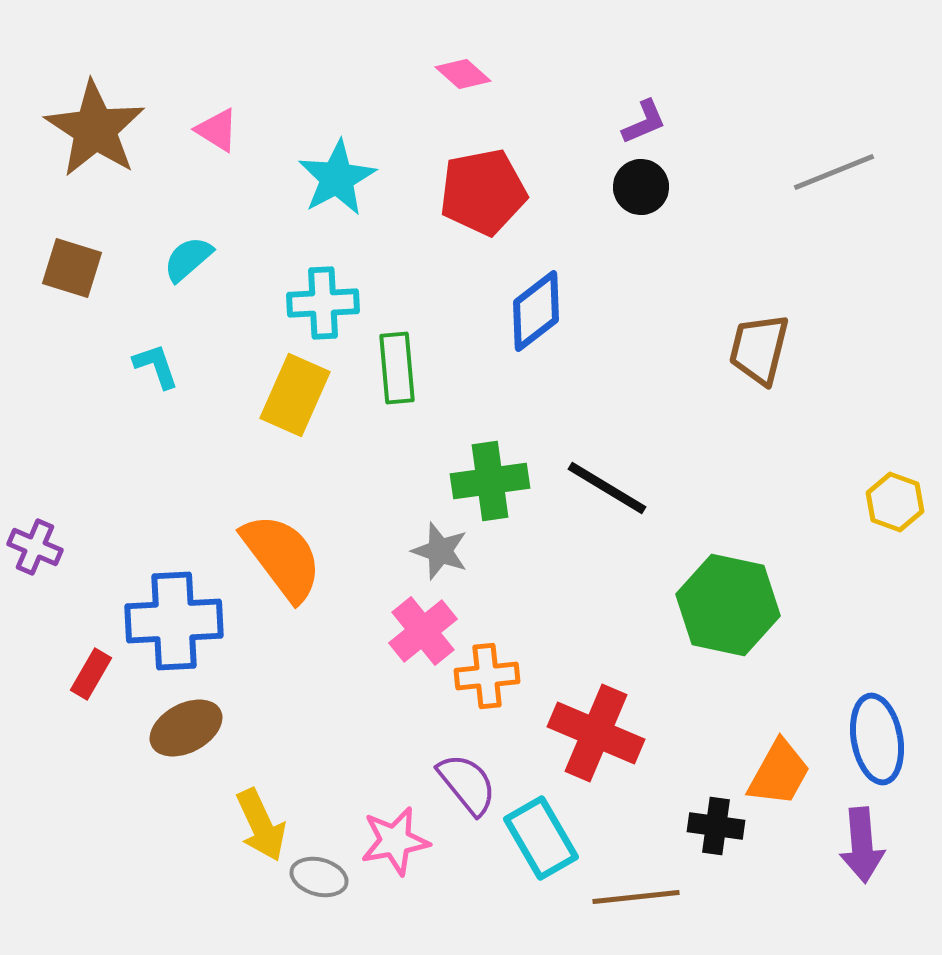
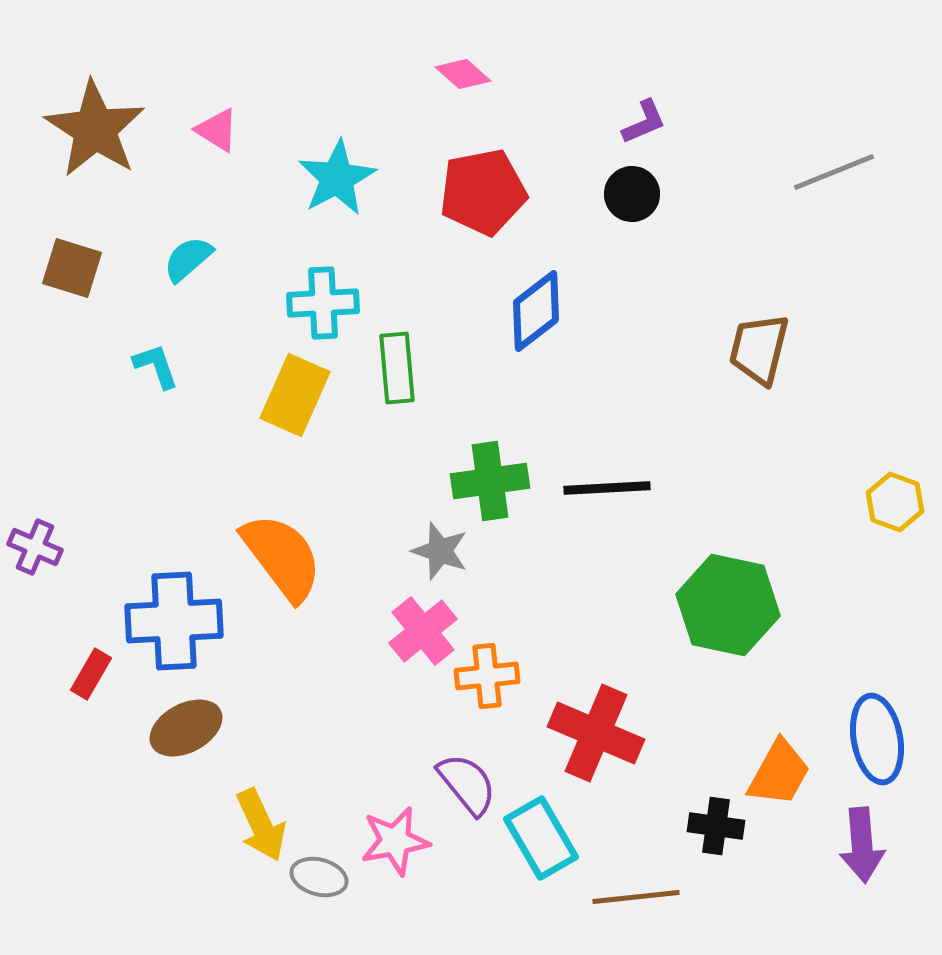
black circle: moved 9 px left, 7 px down
black line: rotated 34 degrees counterclockwise
